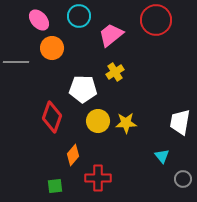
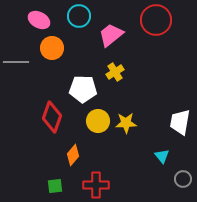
pink ellipse: rotated 20 degrees counterclockwise
red cross: moved 2 px left, 7 px down
